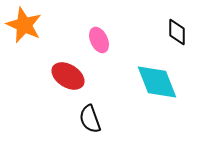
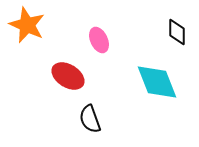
orange star: moved 3 px right
